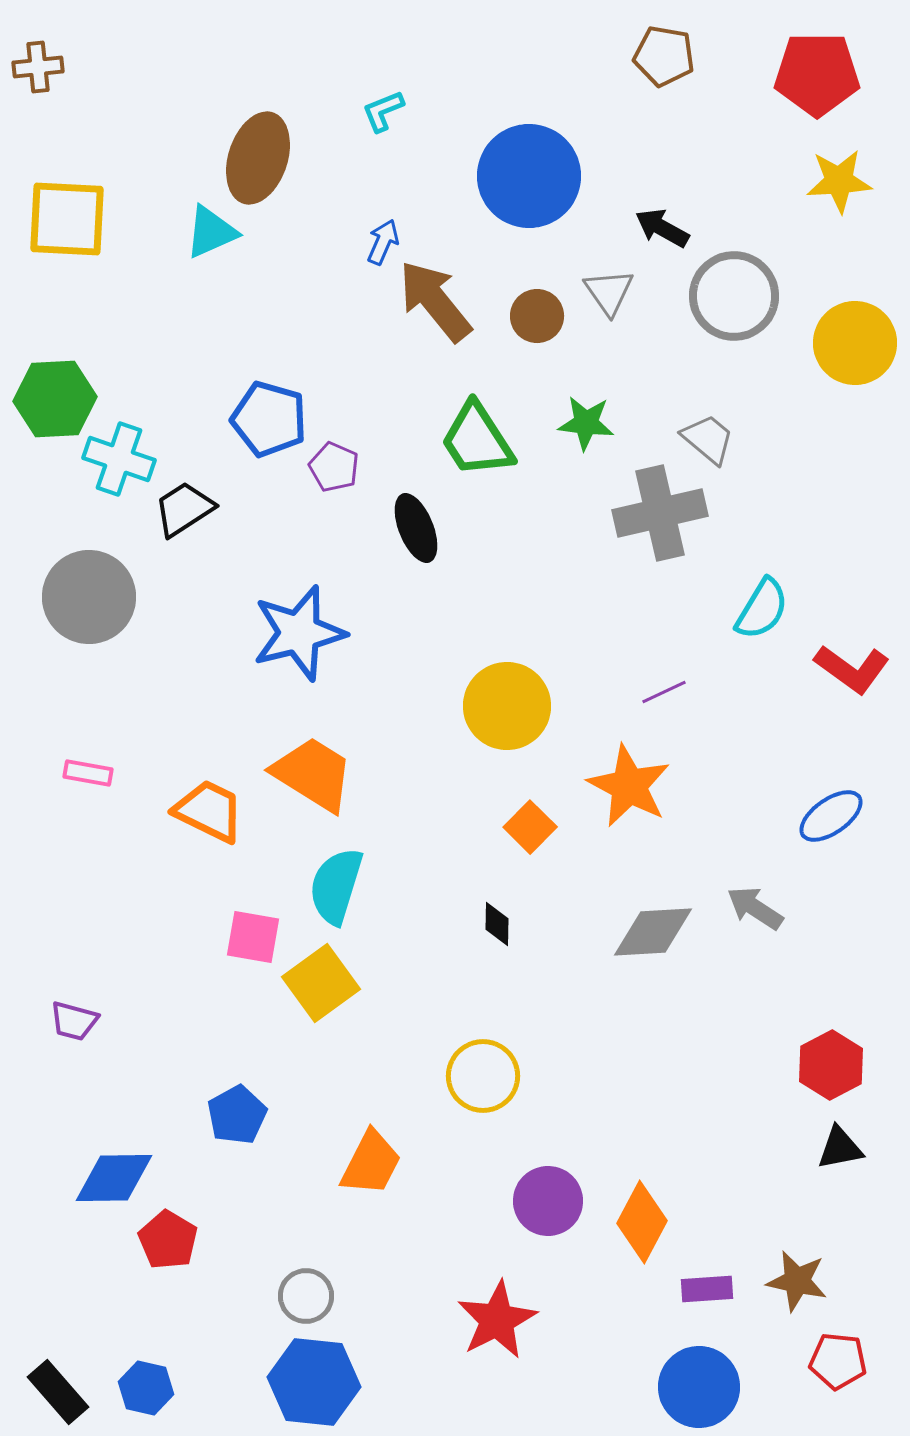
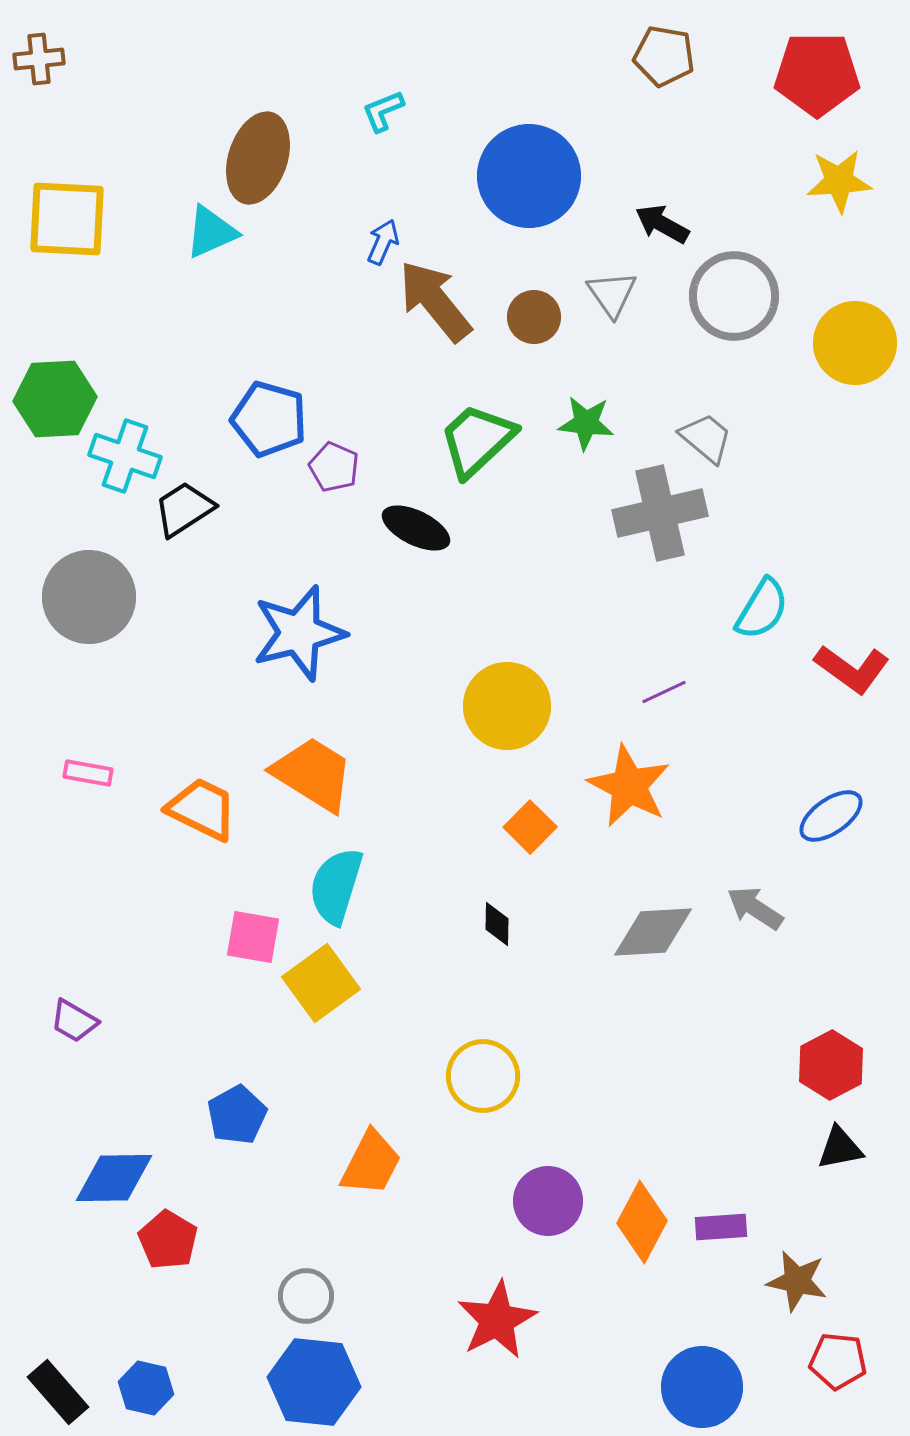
brown cross at (38, 67): moved 1 px right, 8 px up
black arrow at (662, 228): moved 4 px up
gray triangle at (609, 292): moved 3 px right, 2 px down
brown circle at (537, 316): moved 3 px left, 1 px down
gray trapezoid at (708, 439): moved 2 px left, 1 px up
green trapezoid at (477, 440): rotated 80 degrees clockwise
cyan cross at (119, 459): moved 6 px right, 3 px up
black ellipse at (416, 528): rotated 42 degrees counterclockwise
orange trapezoid at (209, 811): moved 7 px left, 2 px up
purple trapezoid at (74, 1021): rotated 15 degrees clockwise
purple rectangle at (707, 1289): moved 14 px right, 62 px up
blue circle at (699, 1387): moved 3 px right
